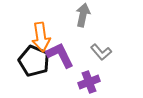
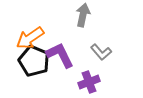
orange arrow: moved 11 px left, 1 px down; rotated 64 degrees clockwise
